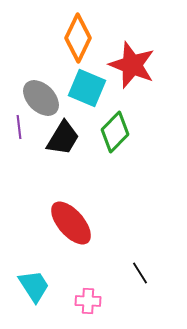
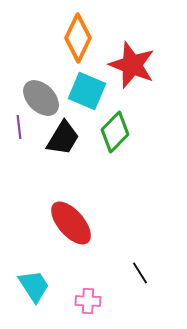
cyan square: moved 3 px down
